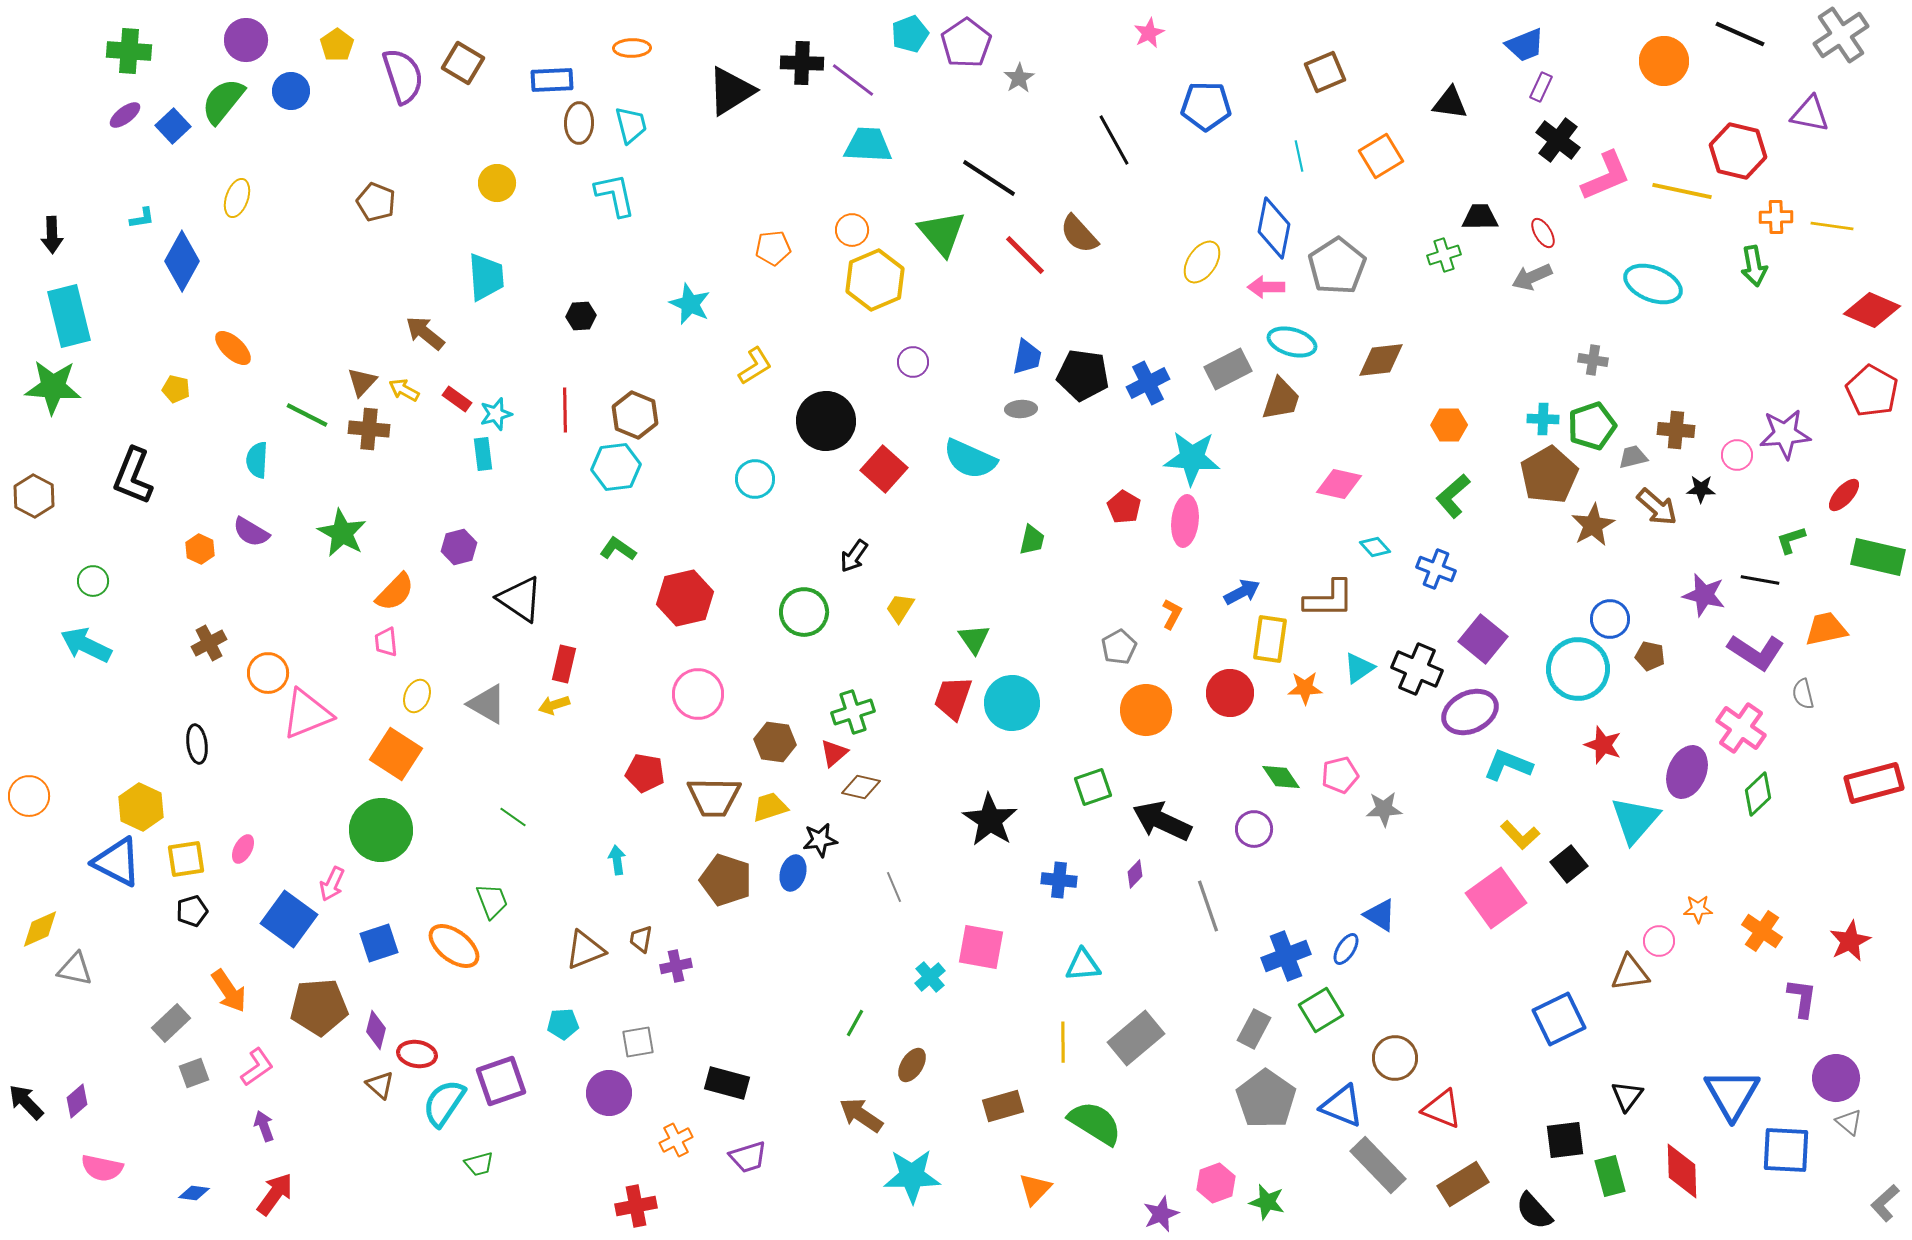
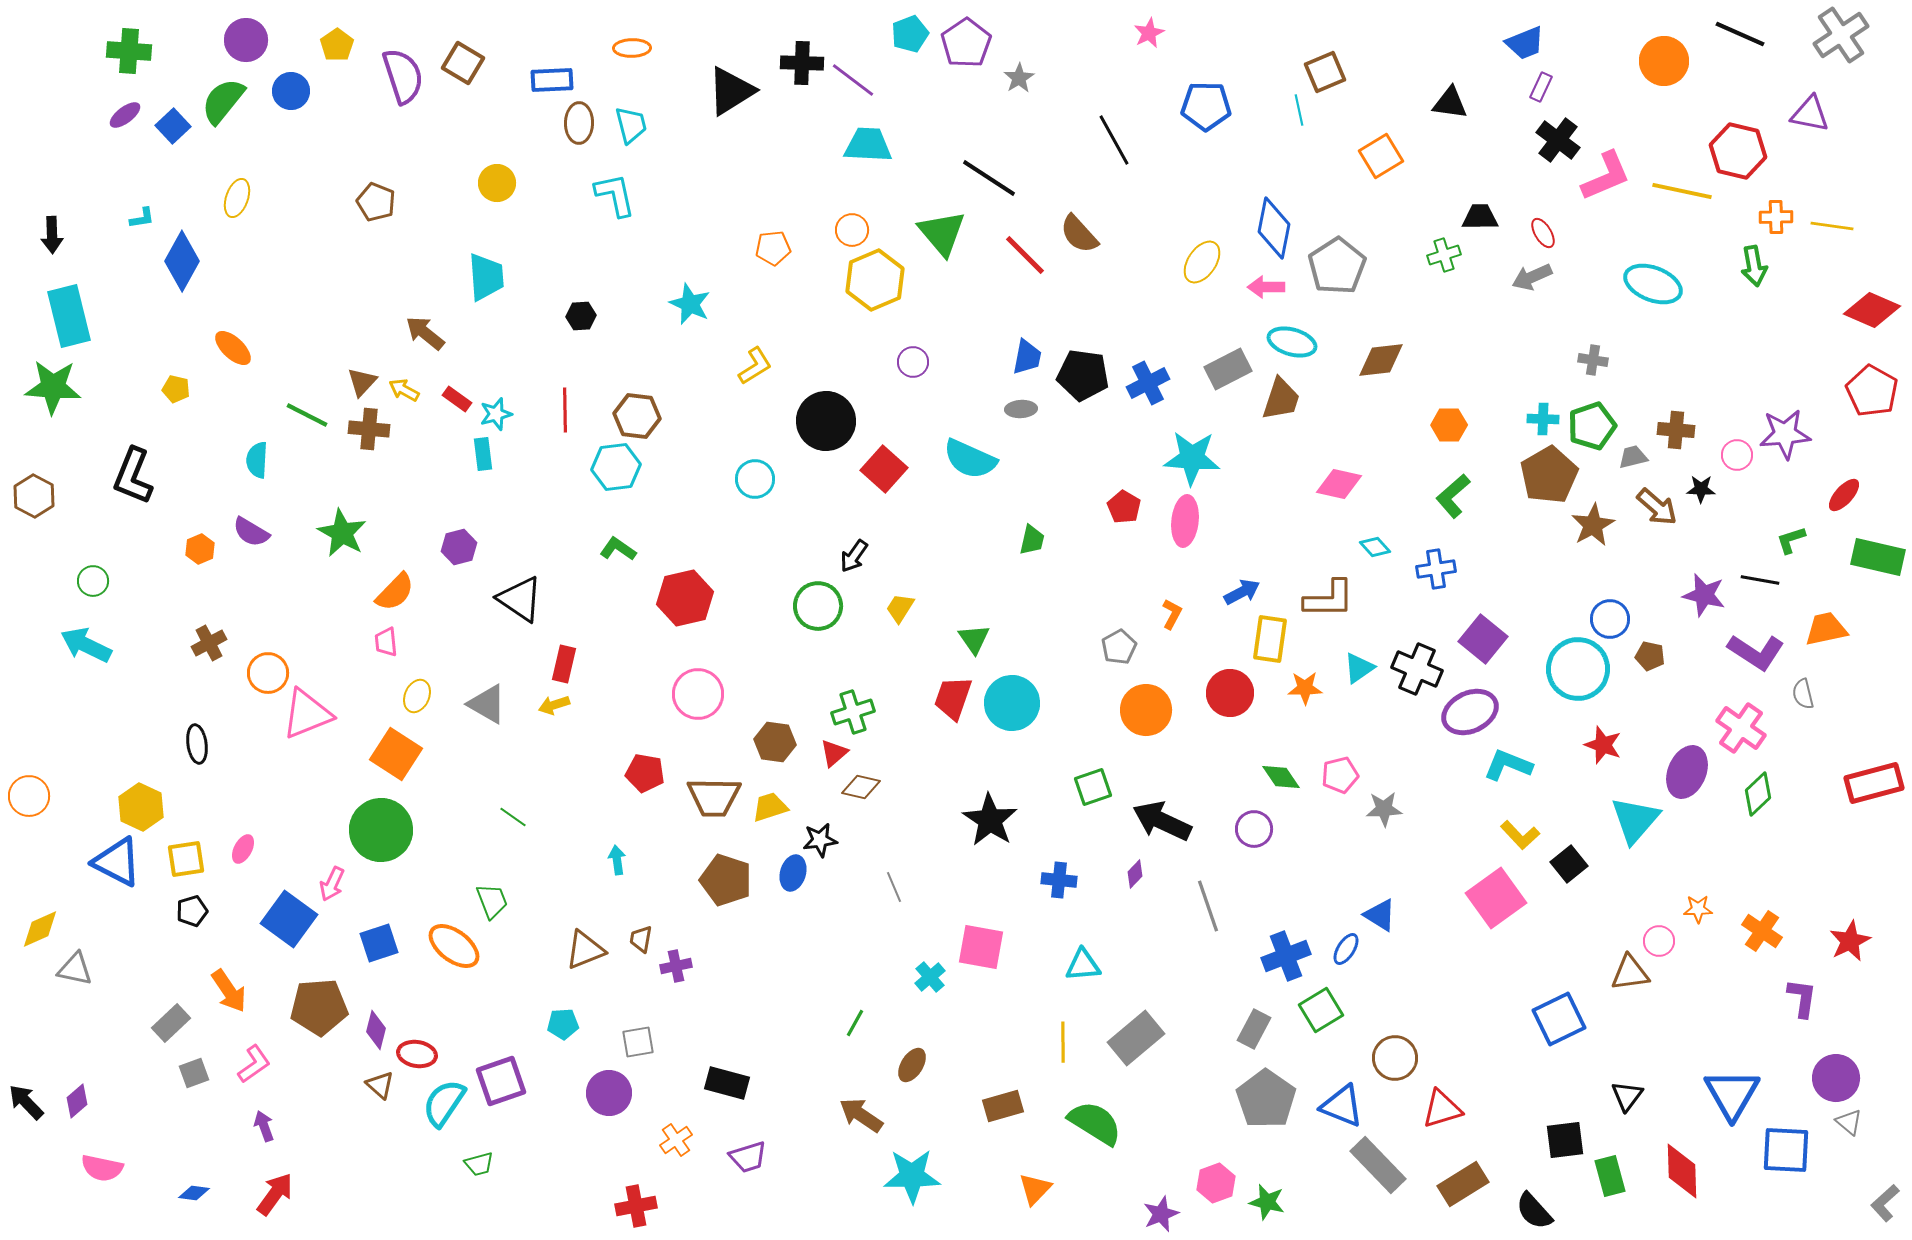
blue trapezoid at (1525, 45): moved 2 px up
cyan line at (1299, 156): moved 46 px up
brown hexagon at (635, 415): moved 2 px right, 1 px down; rotated 15 degrees counterclockwise
orange hexagon at (200, 549): rotated 12 degrees clockwise
blue cross at (1436, 569): rotated 30 degrees counterclockwise
green circle at (804, 612): moved 14 px right, 6 px up
pink L-shape at (257, 1067): moved 3 px left, 3 px up
red triangle at (1442, 1109): rotated 39 degrees counterclockwise
orange cross at (676, 1140): rotated 8 degrees counterclockwise
